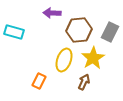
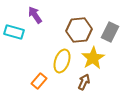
purple arrow: moved 17 px left, 2 px down; rotated 54 degrees clockwise
yellow ellipse: moved 2 px left, 1 px down
orange rectangle: rotated 14 degrees clockwise
